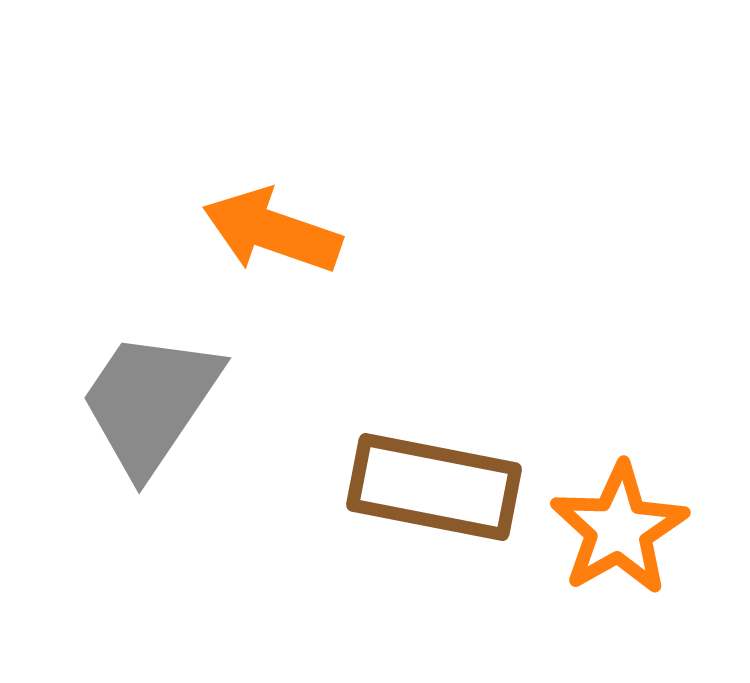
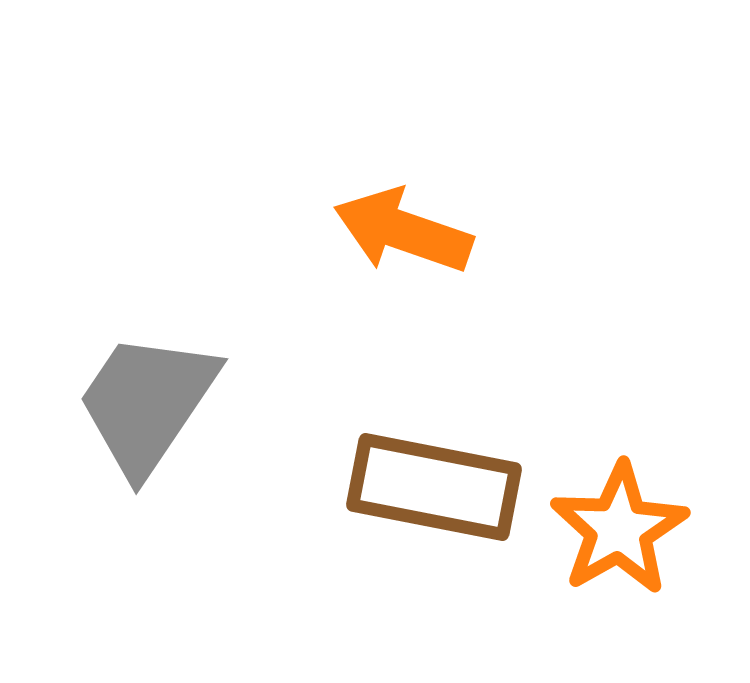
orange arrow: moved 131 px right
gray trapezoid: moved 3 px left, 1 px down
